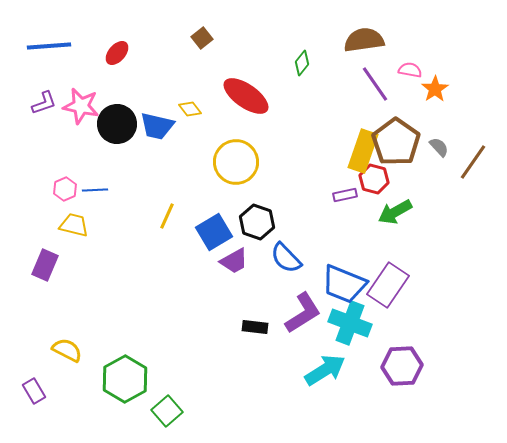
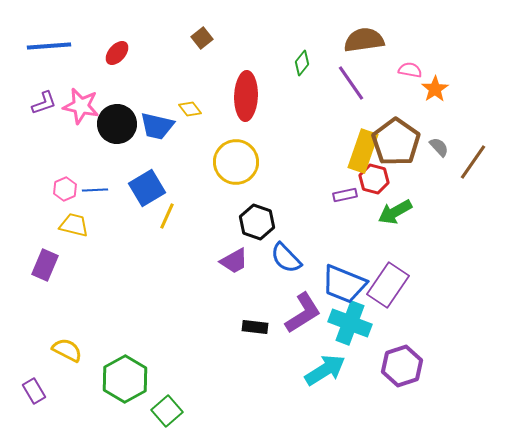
purple line at (375, 84): moved 24 px left, 1 px up
red ellipse at (246, 96): rotated 57 degrees clockwise
blue square at (214, 232): moved 67 px left, 44 px up
purple hexagon at (402, 366): rotated 15 degrees counterclockwise
